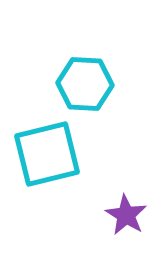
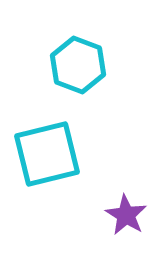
cyan hexagon: moved 7 px left, 19 px up; rotated 18 degrees clockwise
